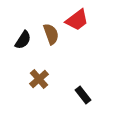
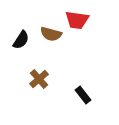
red trapezoid: rotated 45 degrees clockwise
brown semicircle: rotated 125 degrees clockwise
black semicircle: moved 2 px left
